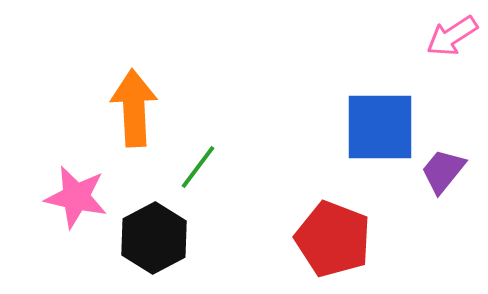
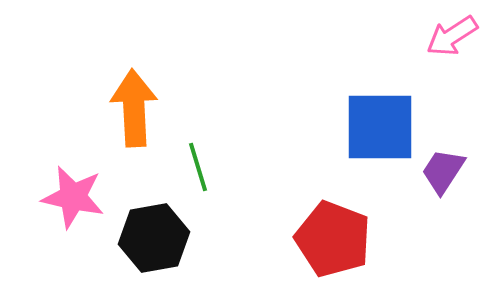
green line: rotated 54 degrees counterclockwise
purple trapezoid: rotated 6 degrees counterclockwise
pink star: moved 3 px left
black hexagon: rotated 18 degrees clockwise
